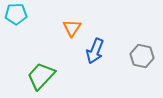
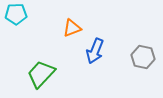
orange triangle: rotated 36 degrees clockwise
gray hexagon: moved 1 px right, 1 px down
green trapezoid: moved 2 px up
